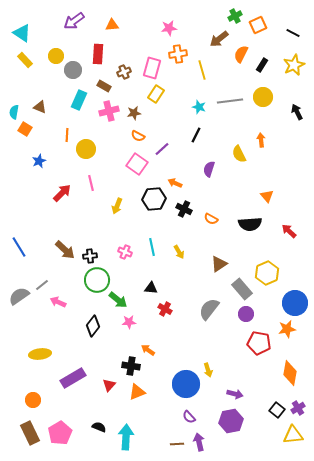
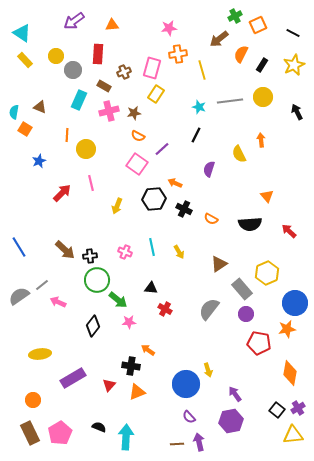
purple arrow at (235, 394): rotated 140 degrees counterclockwise
